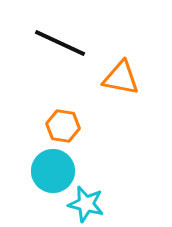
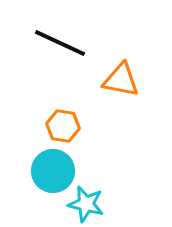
orange triangle: moved 2 px down
